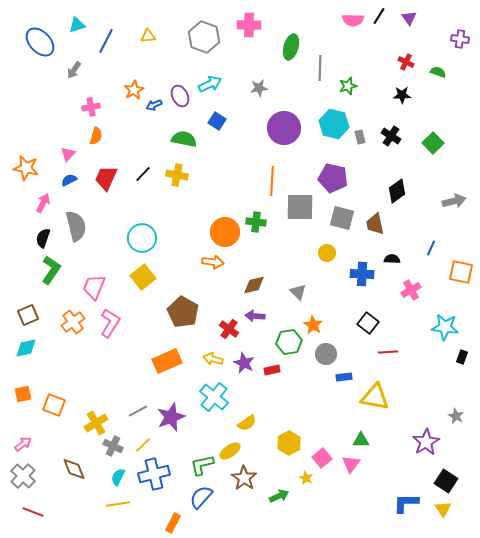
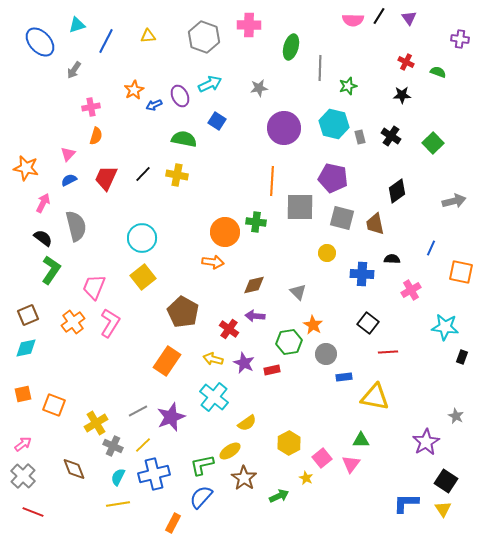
black semicircle at (43, 238): rotated 108 degrees clockwise
orange rectangle at (167, 361): rotated 32 degrees counterclockwise
